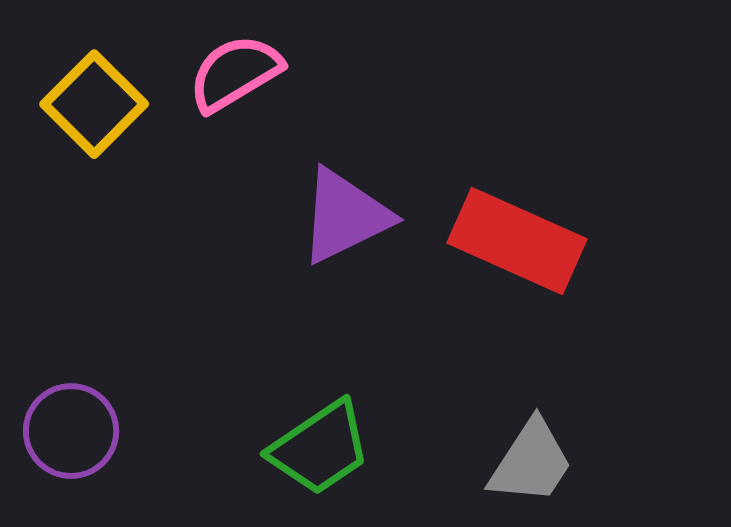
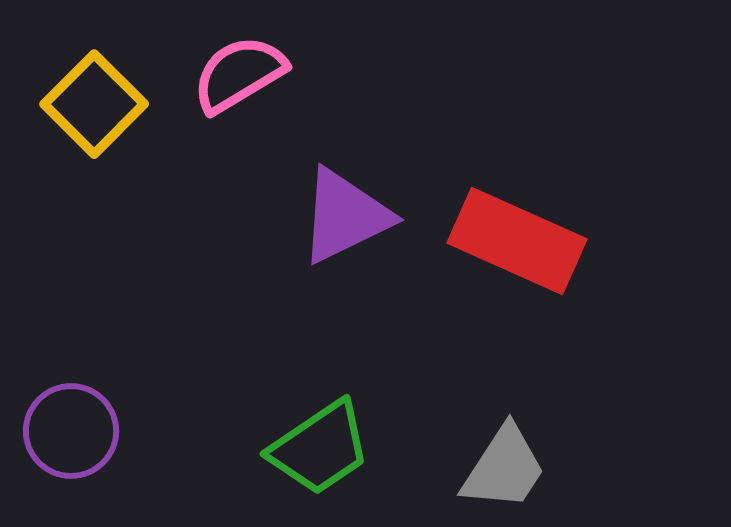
pink semicircle: moved 4 px right, 1 px down
gray trapezoid: moved 27 px left, 6 px down
